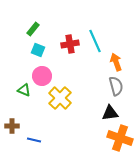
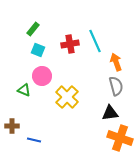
yellow cross: moved 7 px right, 1 px up
